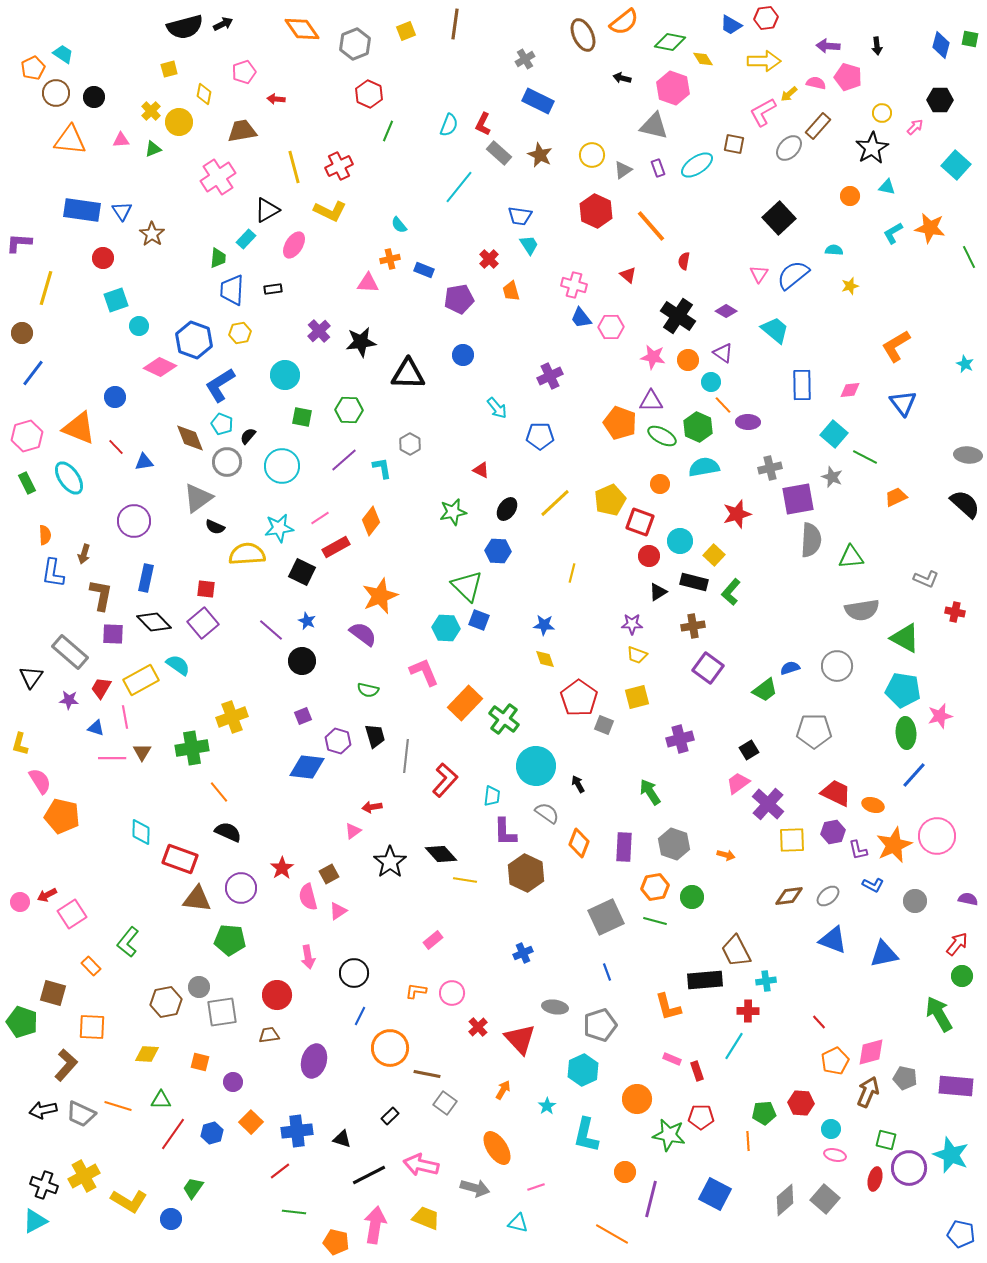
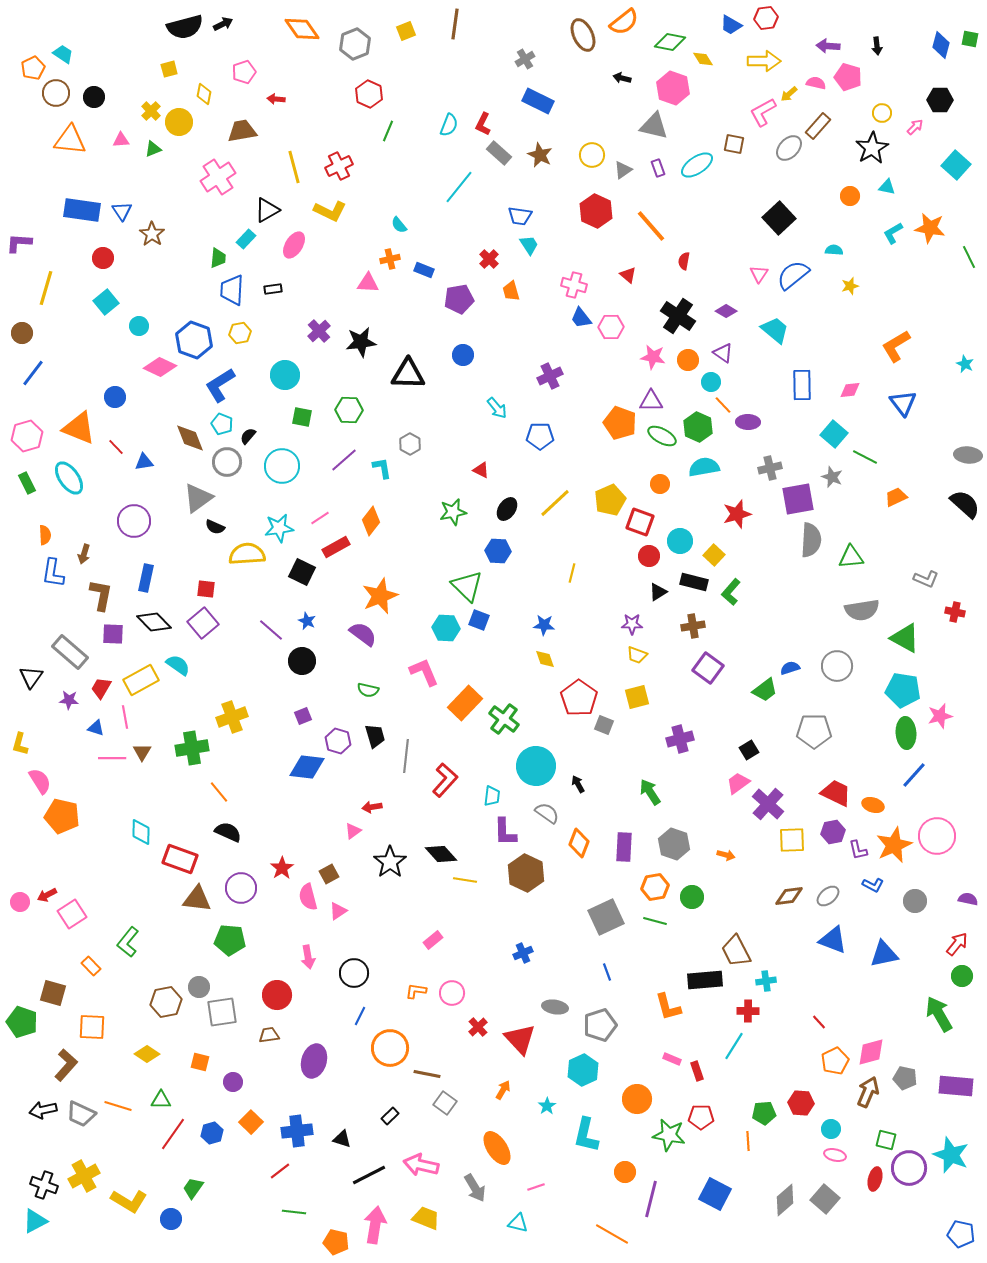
cyan square at (116, 300): moved 10 px left, 2 px down; rotated 20 degrees counterclockwise
yellow diamond at (147, 1054): rotated 30 degrees clockwise
gray arrow at (475, 1188): rotated 44 degrees clockwise
